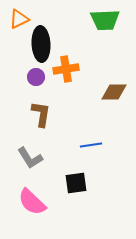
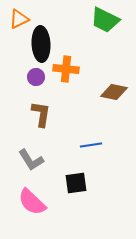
green trapezoid: rotated 28 degrees clockwise
orange cross: rotated 15 degrees clockwise
brown diamond: rotated 12 degrees clockwise
gray L-shape: moved 1 px right, 2 px down
